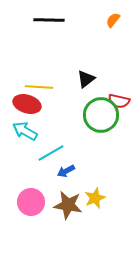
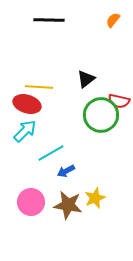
cyan arrow: rotated 105 degrees clockwise
